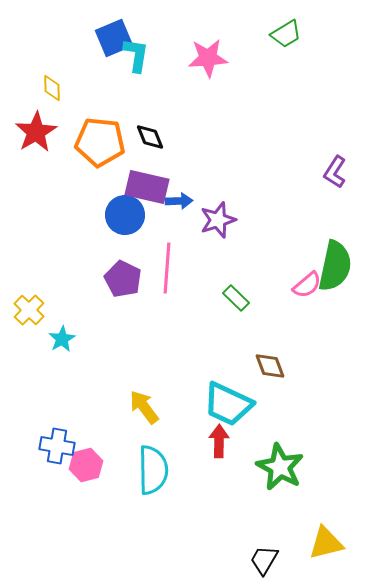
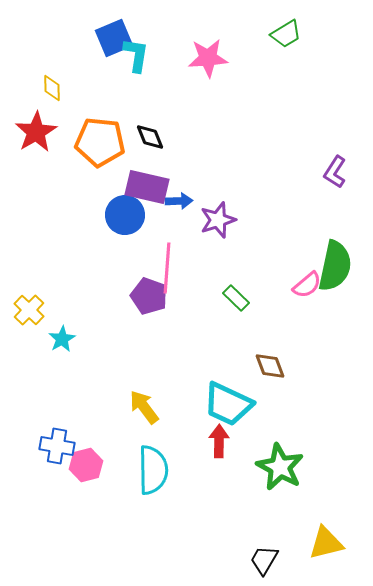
purple pentagon: moved 26 px right, 17 px down; rotated 6 degrees counterclockwise
